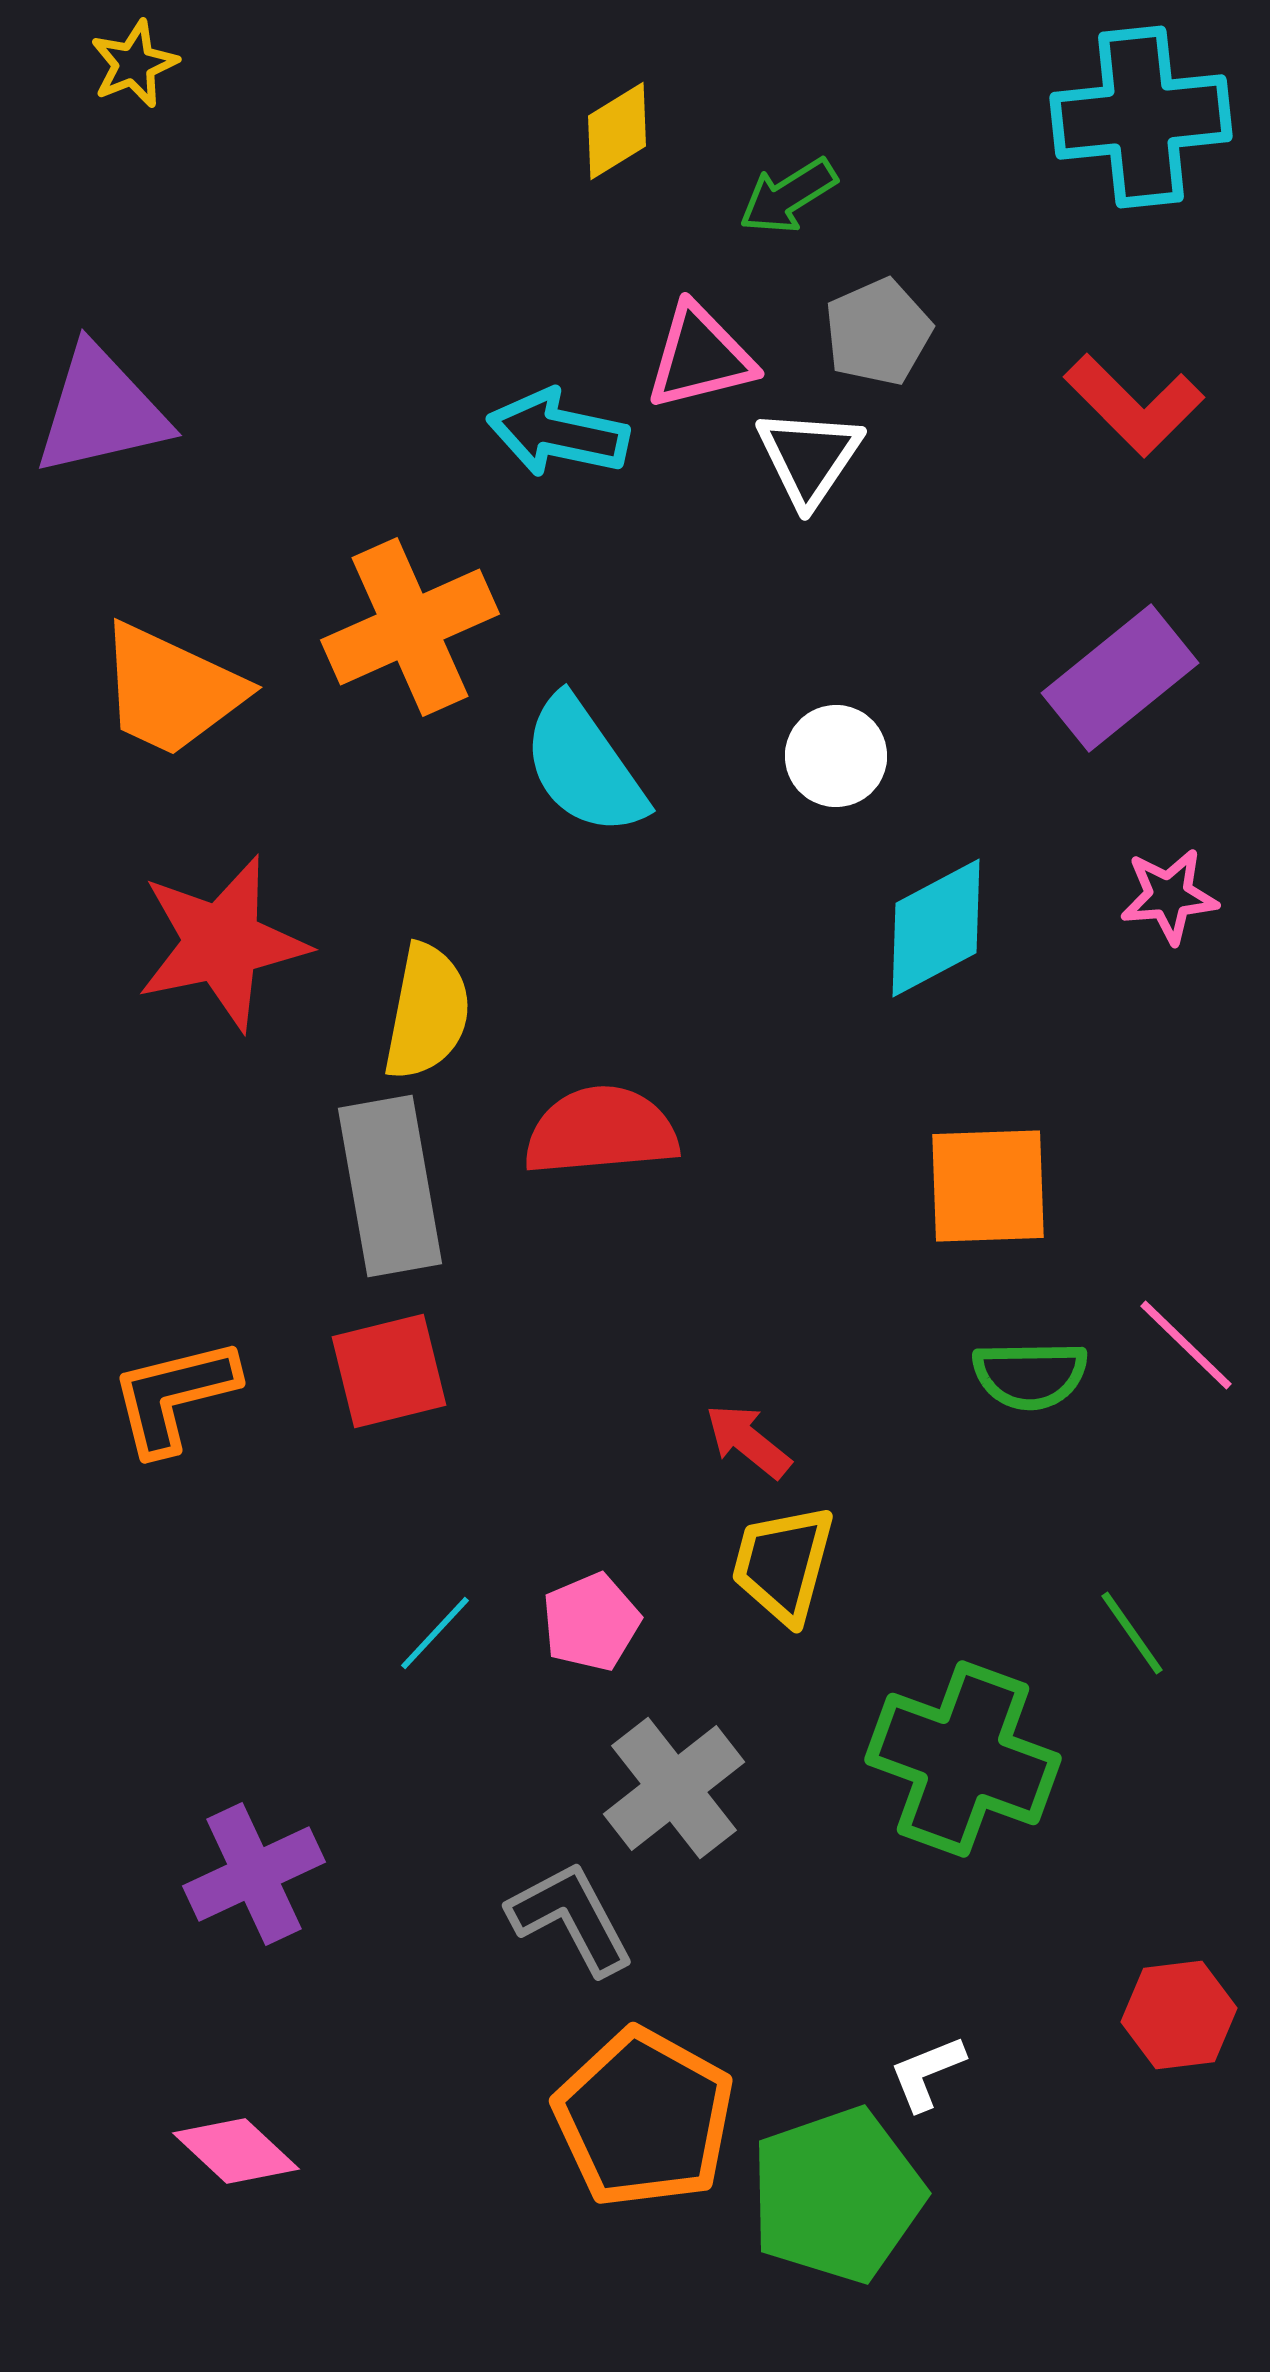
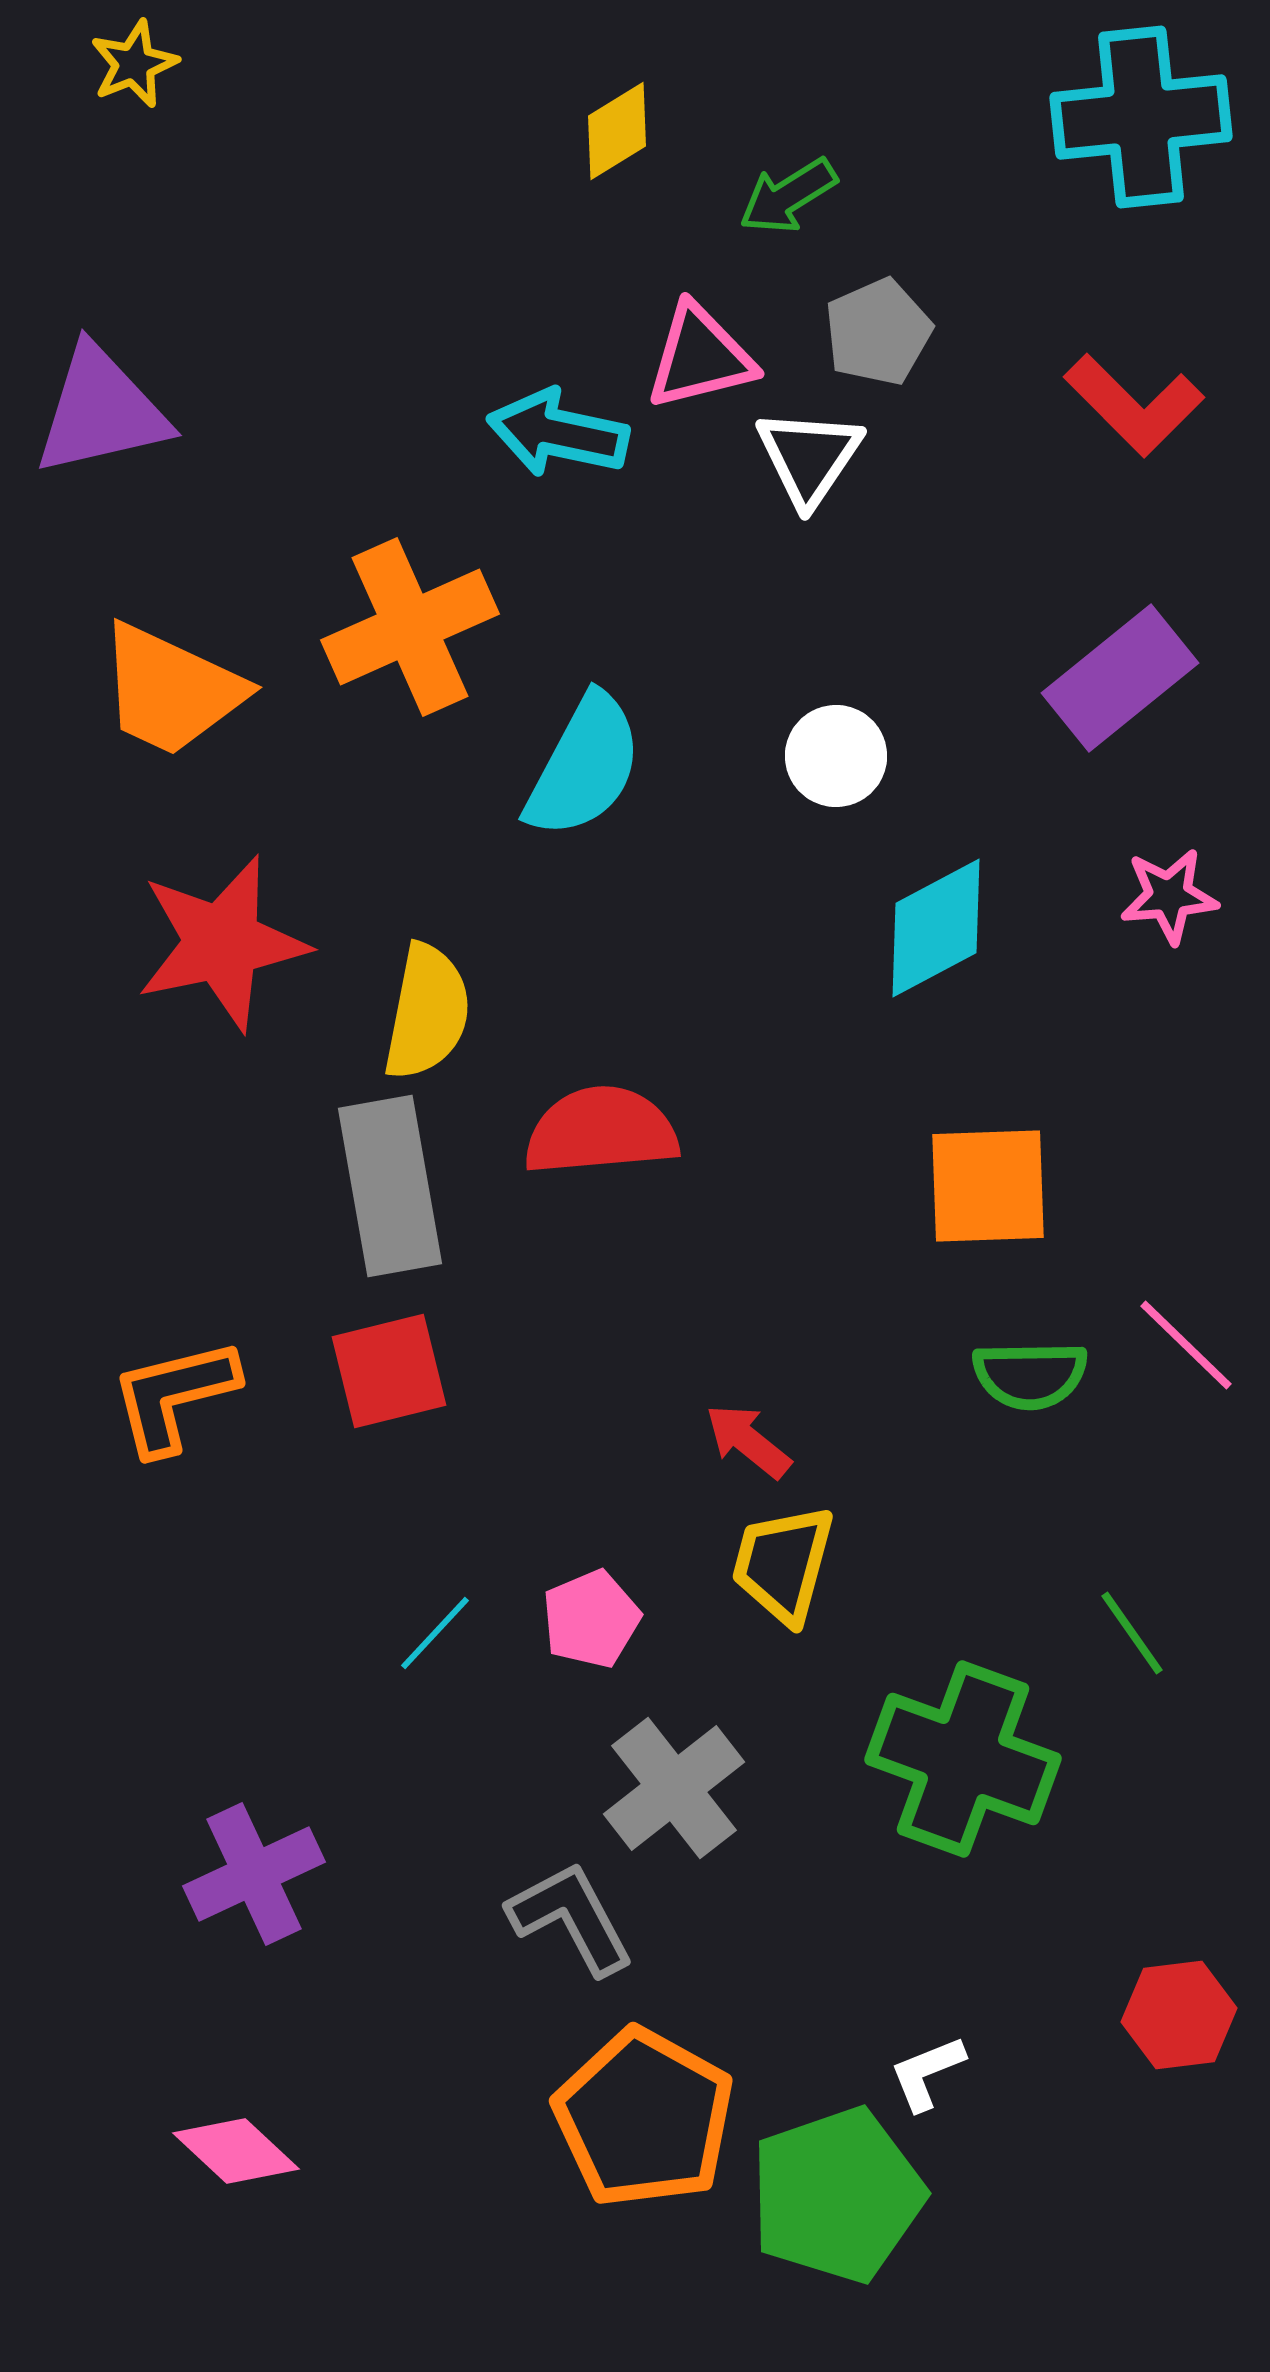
cyan semicircle: rotated 117 degrees counterclockwise
pink pentagon: moved 3 px up
